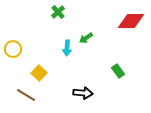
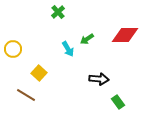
red diamond: moved 6 px left, 14 px down
green arrow: moved 1 px right, 1 px down
cyan arrow: moved 1 px right, 1 px down; rotated 35 degrees counterclockwise
green rectangle: moved 31 px down
black arrow: moved 16 px right, 14 px up
